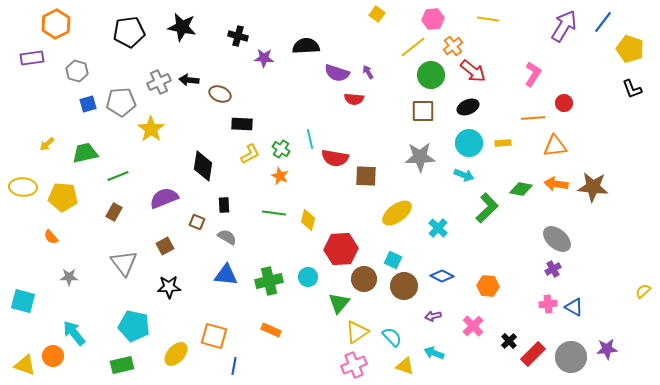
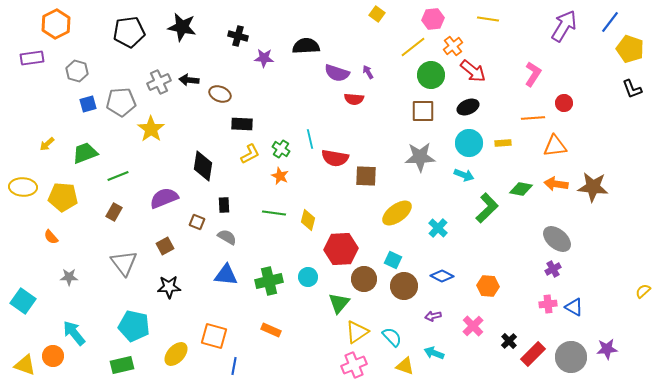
blue line at (603, 22): moved 7 px right
green trapezoid at (85, 153): rotated 8 degrees counterclockwise
cyan square at (23, 301): rotated 20 degrees clockwise
